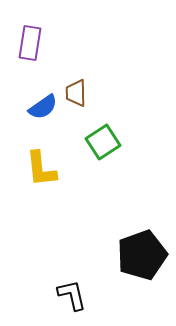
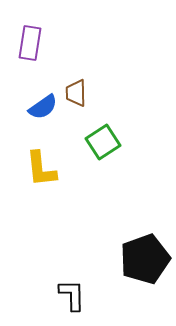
black pentagon: moved 3 px right, 4 px down
black L-shape: rotated 12 degrees clockwise
